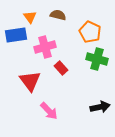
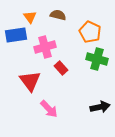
pink arrow: moved 2 px up
